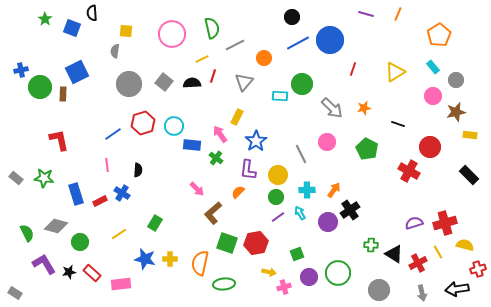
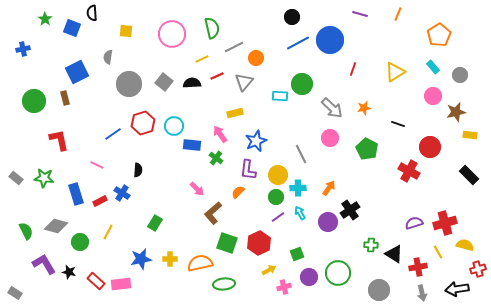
purple line at (366, 14): moved 6 px left
gray line at (235, 45): moved 1 px left, 2 px down
gray semicircle at (115, 51): moved 7 px left, 6 px down
orange circle at (264, 58): moved 8 px left
blue cross at (21, 70): moved 2 px right, 21 px up
red line at (213, 76): moved 4 px right; rotated 48 degrees clockwise
gray circle at (456, 80): moved 4 px right, 5 px up
green circle at (40, 87): moved 6 px left, 14 px down
brown rectangle at (63, 94): moved 2 px right, 4 px down; rotated 16 degrees counterclockwise
yellow rectangle at (237, 117): moved 2 px left, 4 px up; rotated 49 degrees clockwise
blue star at (256, 141): rotated 10 degrees clockwise
pink circle at (327, 142): moved 3 px right, 4 px up
pink line at (107, 165): moved 10 px left; rotated 56 degrees counterclockwise
cyan cross at (307, 190): moved 9 px left, 2 px up
orange arrow at (334, 190): moved 5 px left, 2 px up
green semicircle at (27, 233): moved 1 px left, 2 px up
yellow line at (119, 234): moved 11 px left, 2 px up; rotated 28 degrees counterclockwise
red hexagon at (256, 243): moved 3 px right; rotated 15 degrees counterclockwise
blue star at (145, 259): moved 4 px left; rotated 25 degrees counterclockwise
orange semicircle at (200, 263): rotated 65 degrees clockwise
red cross at (418, 263): moved 4 px down; rotated 18 degrees clockwise
black star at (69, 272): rotated 24 degrees clockwise
yellow arrow at (269, 272): moved 2 px up; rotated 40 degrees counterclockwise
red rectangle at (92, 273): moved 4 px right, 8 px down
